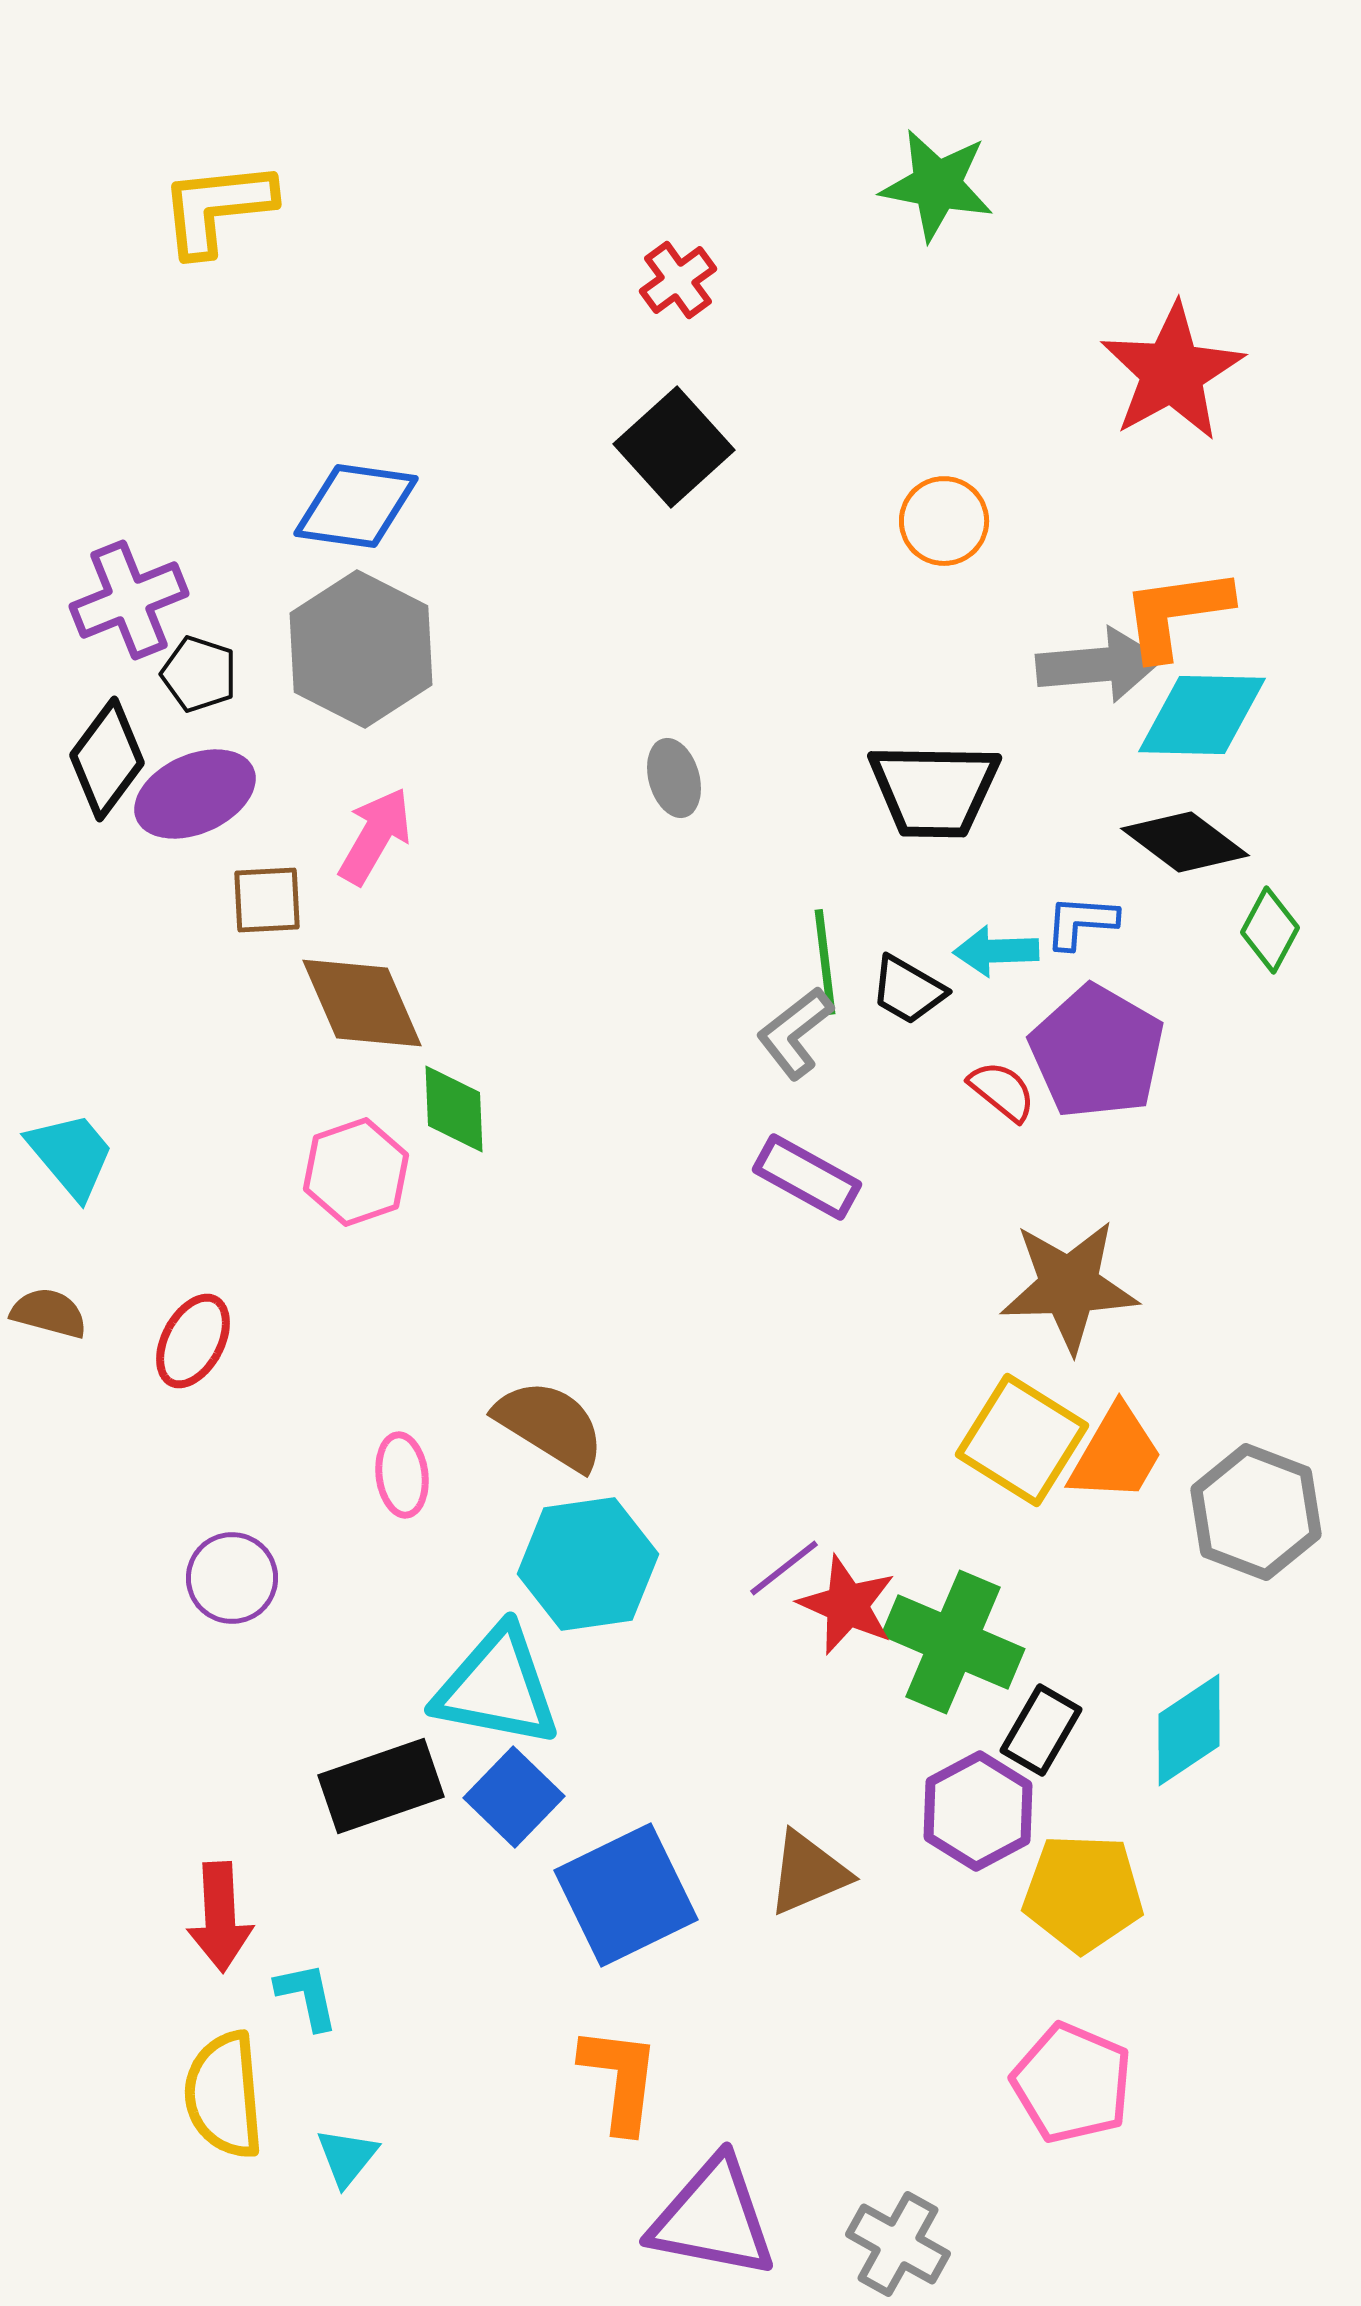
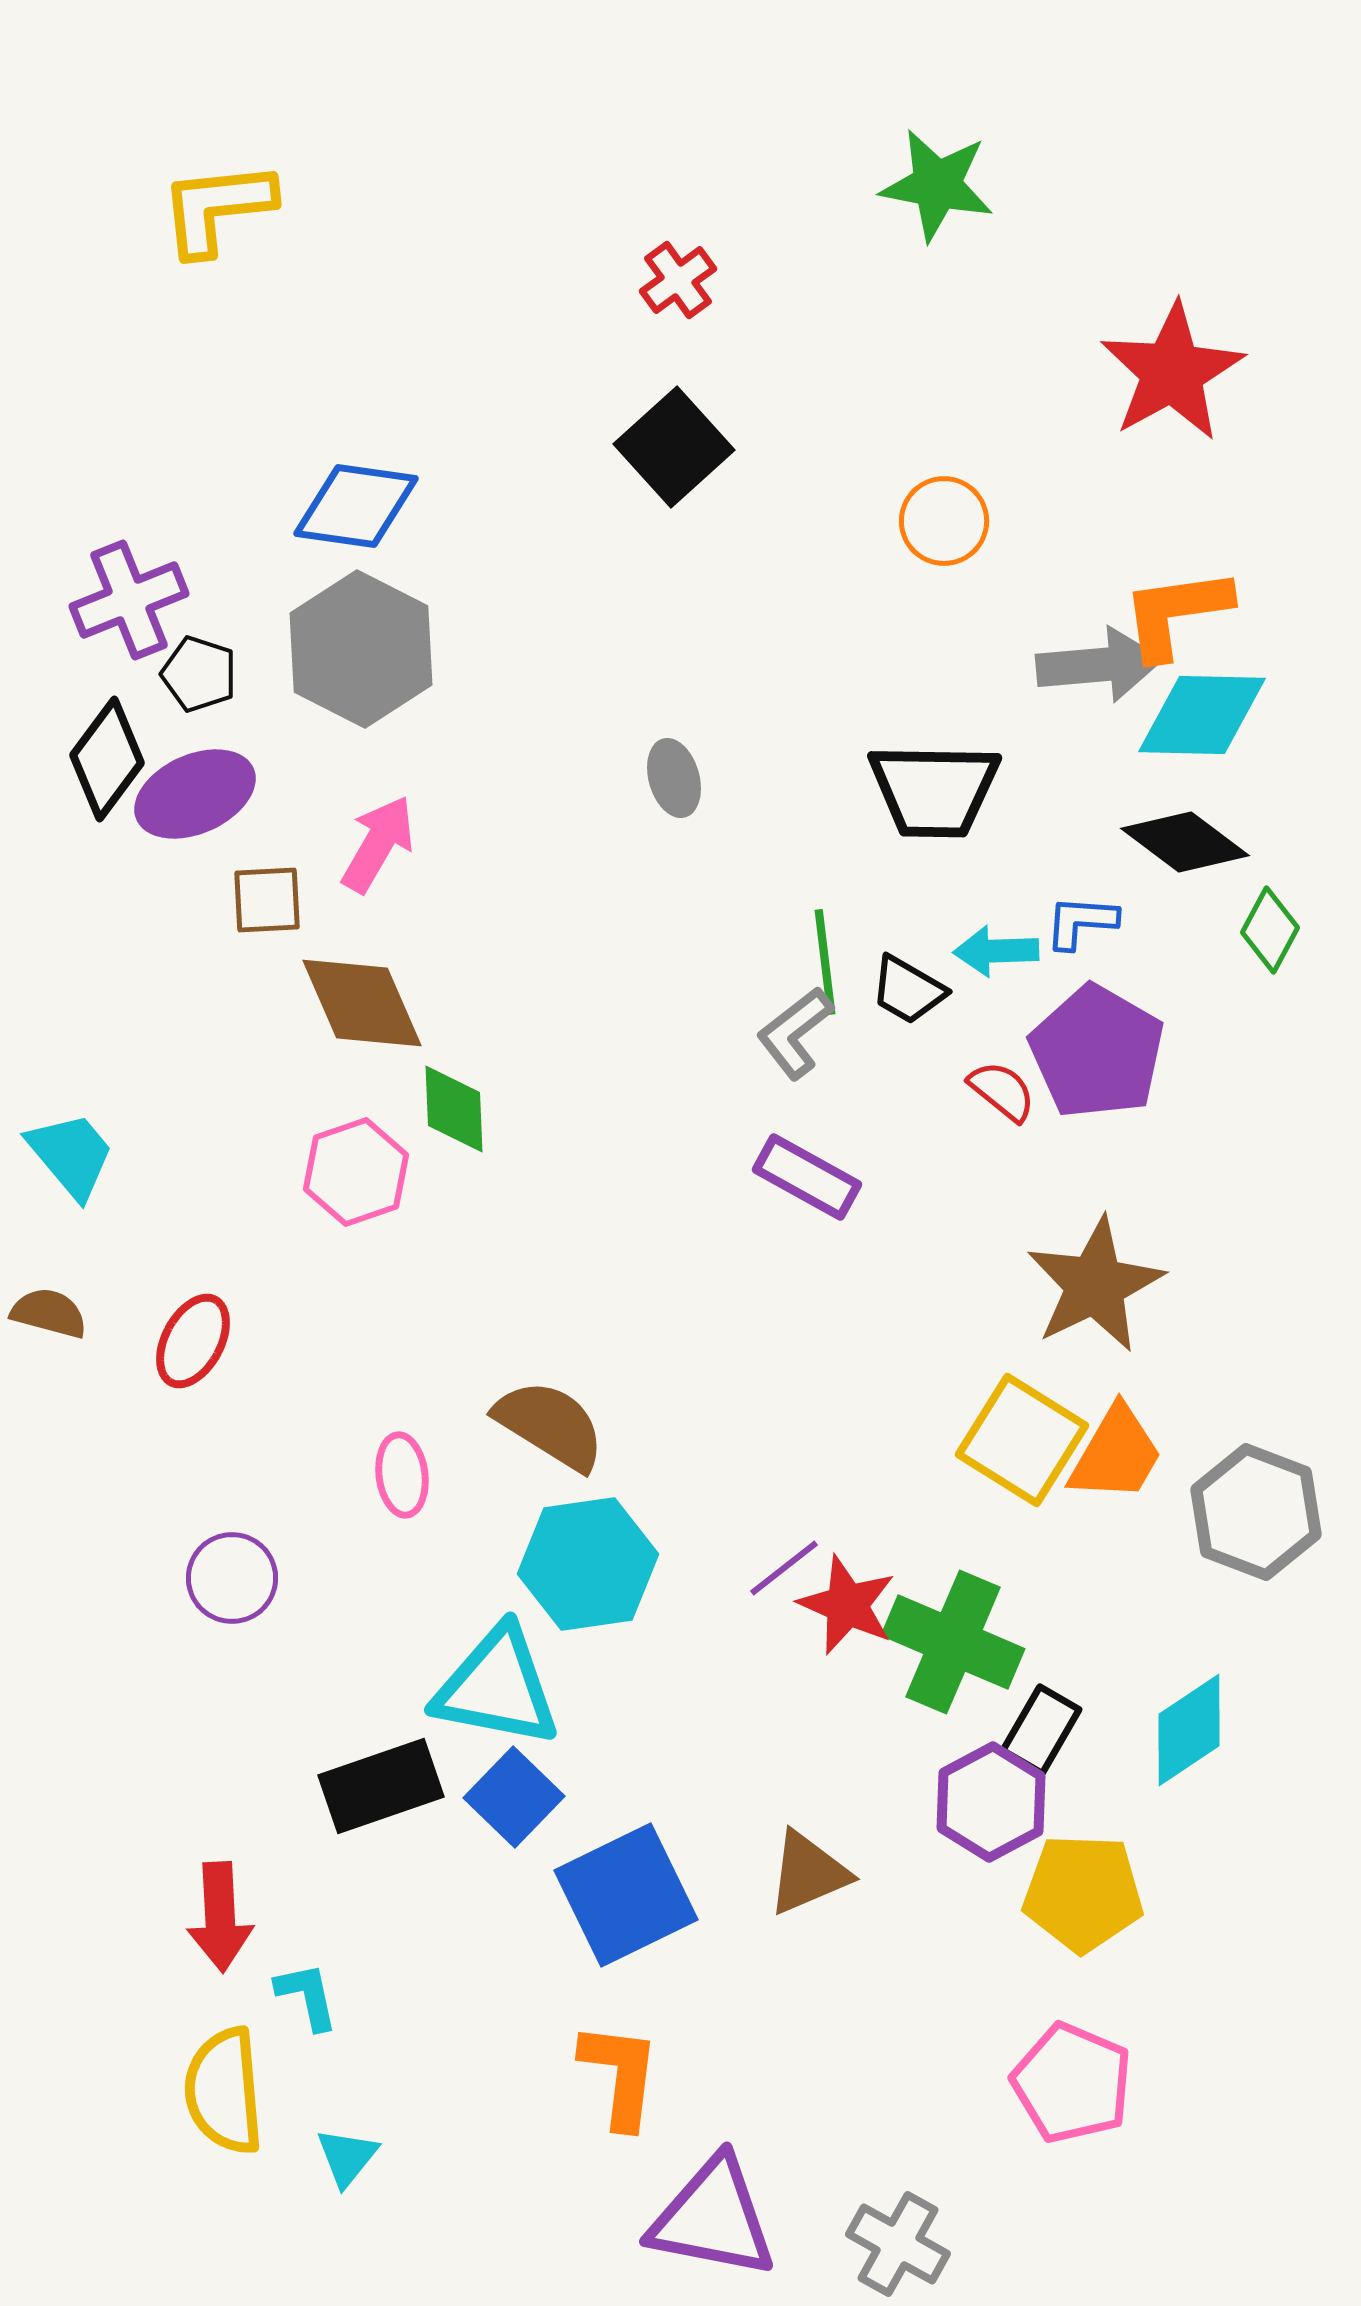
pink arrow at (375, 836): moved 3 px right, 8 px down
brown star at (1069, 1286): moved 26 px right, 1 px up; rotated 24 degrees counterclockwise
purple hexagon at (978, 1811): moved 13 px right, 9 px up
orange L-shape at (620, 2079): moved 4 px up
yellow semicircle at (224, 2095): moved 4 px up
